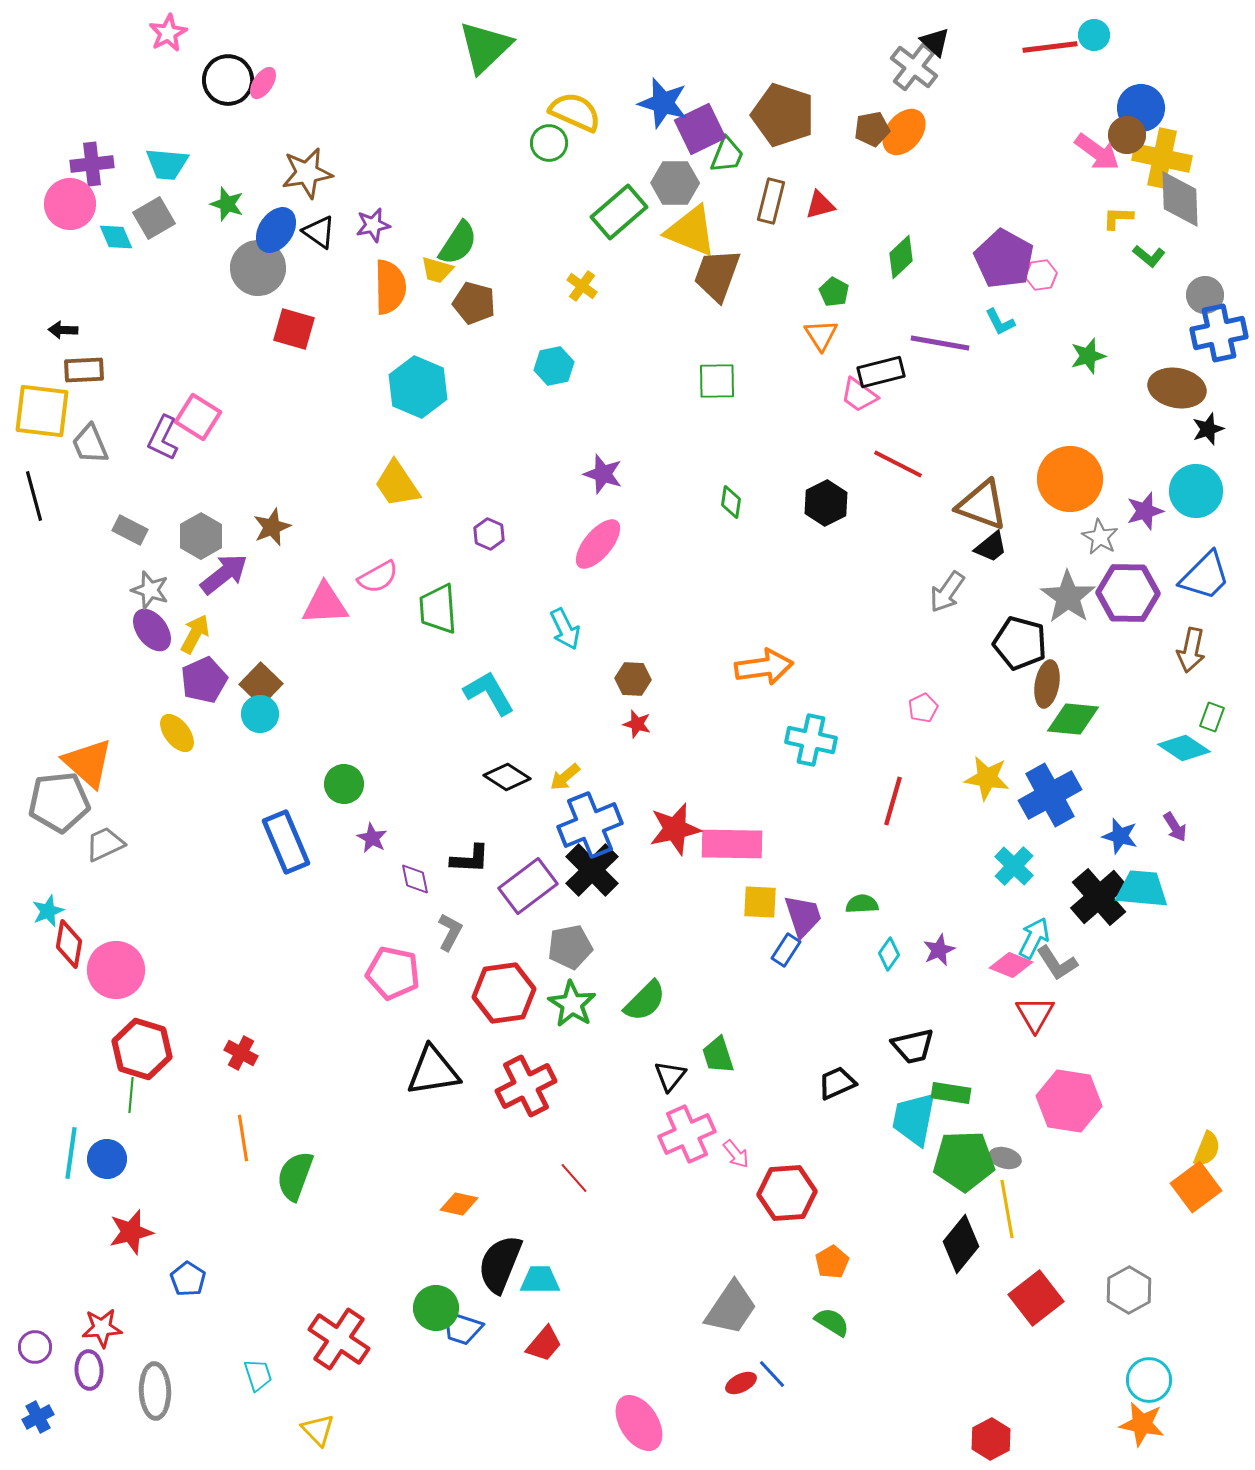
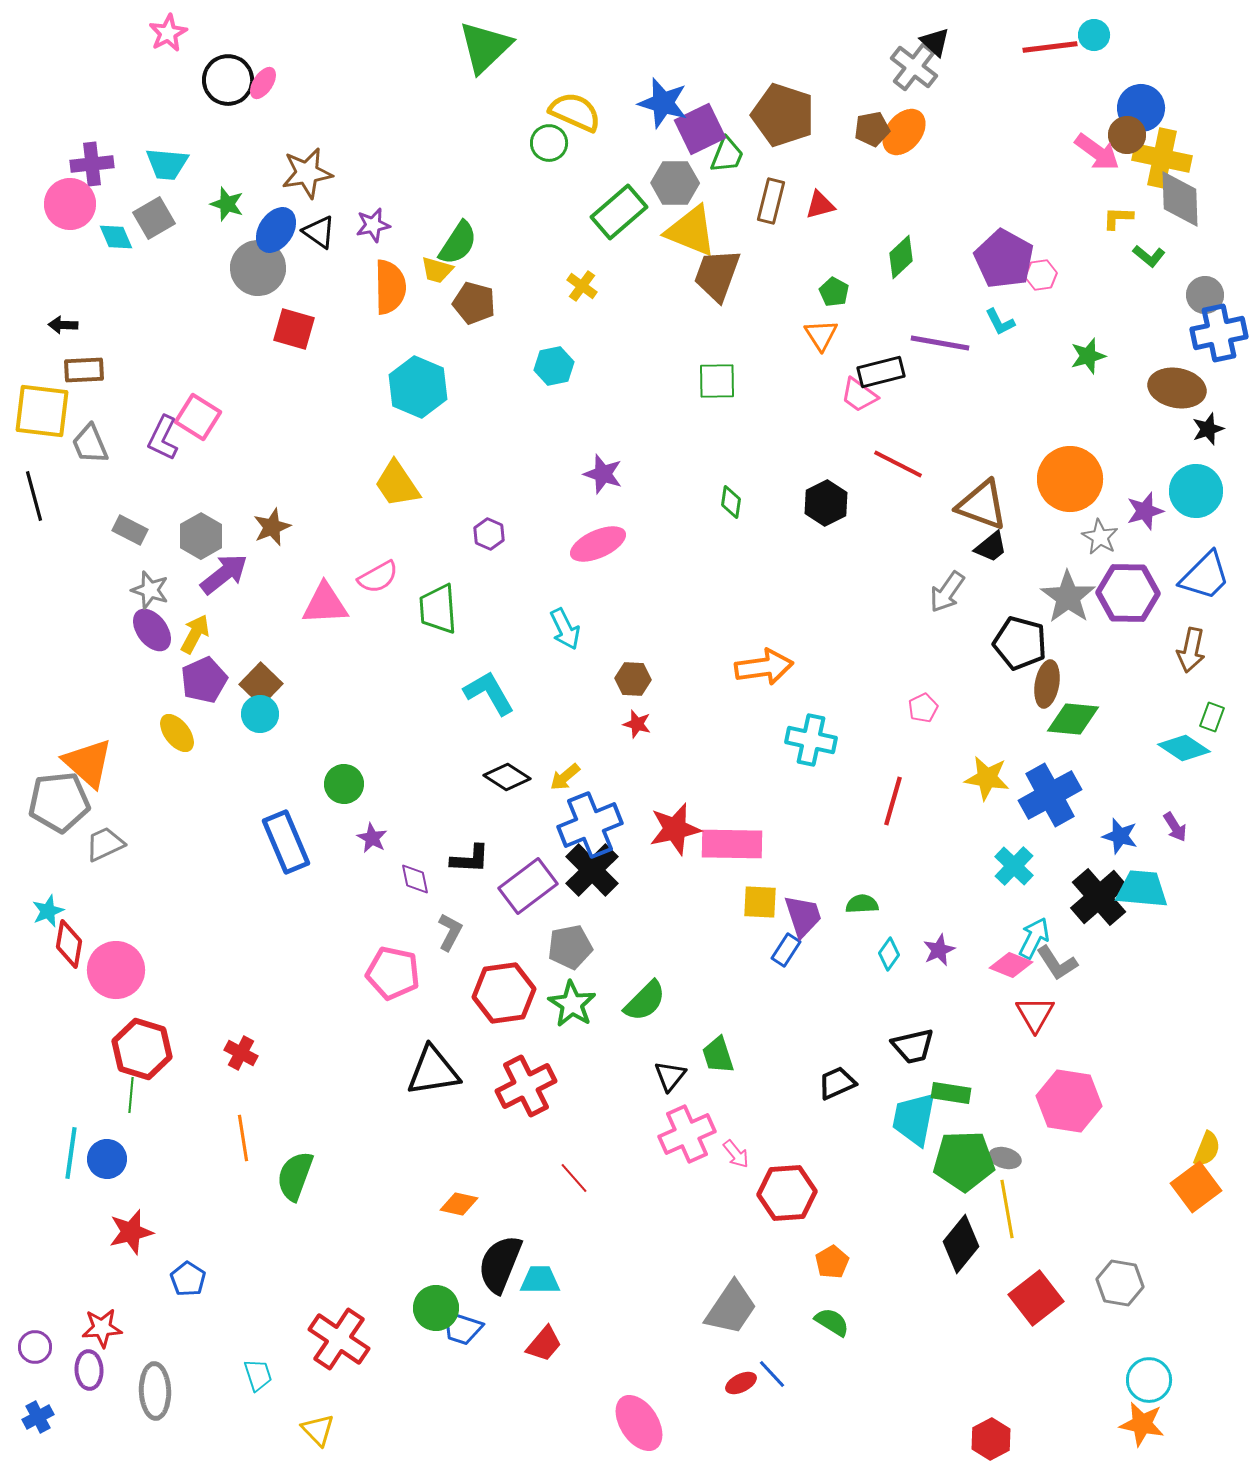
black arrow at (63, 330): moved 5 px up
pink ellipse at (598, 544): rotated 26 degrees clockwise
gray hexagon at (1129, 1290): moved 9 px left, 7 px up; rotated 21 degrees counterclockwise
